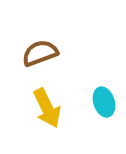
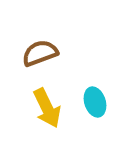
cyan ellipse: moved 9 px left
